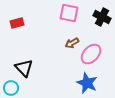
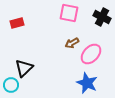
black triangle: rotated 30 degrees clockwise
cyan circle: moved 3 px up
